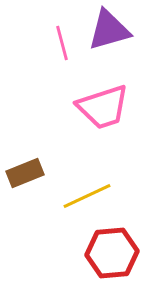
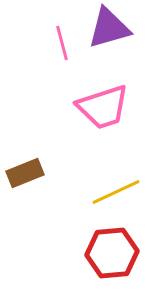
purple triangle: moved 2 px up
yellow line: moved 29 px right, 4 px up
